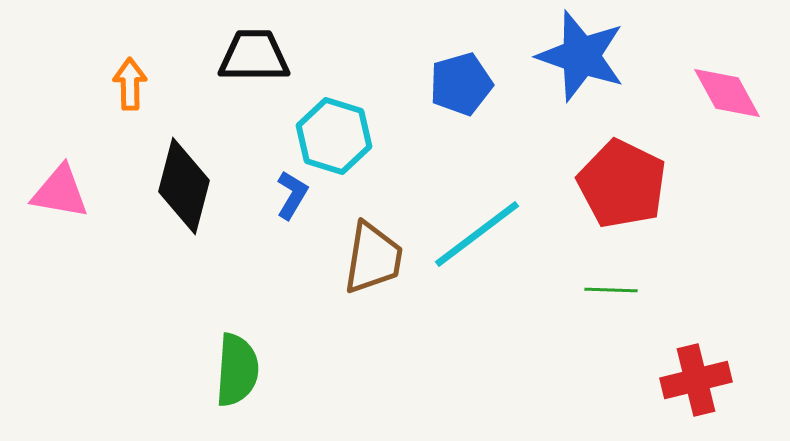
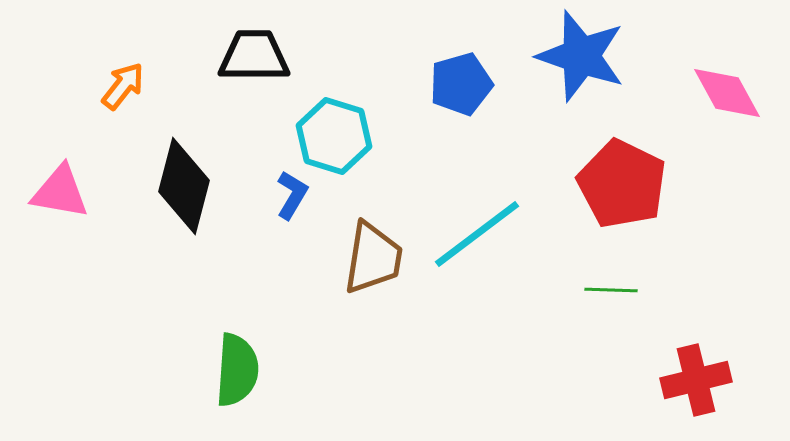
orange arrow: moved 7 px left, 2 px down; rotated 39 degrees clockwise
